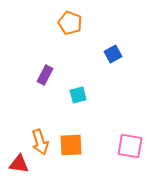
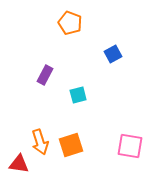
orange square: rotated 15 degrees counterclockwise
